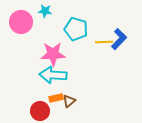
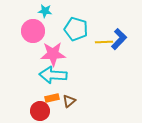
pink circle: moved 12 px right, 9 px down
orange rectangle: moved 4 px left
